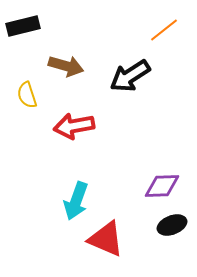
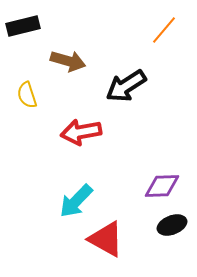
orange line: rotated 12 degrees counterclockwise
brown arrow: moved 2 px right, 5 px up
black arrow: moved 4 px left, 10 px down
red arrow: moved 7 px right, 6 px down
cyan arrow: rotated 24 degrees clockwise
red triangle: rotated 6 degrees clockwise
